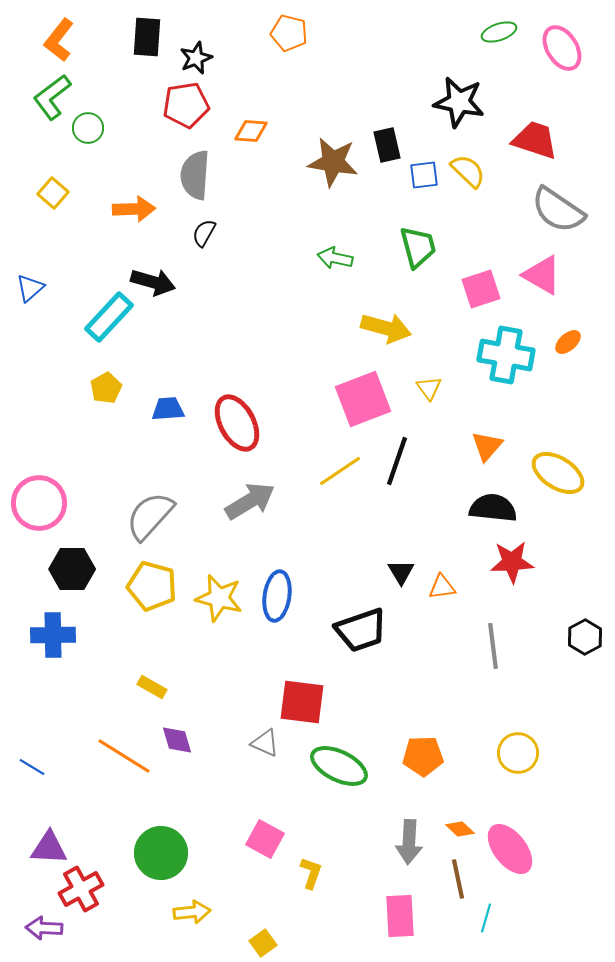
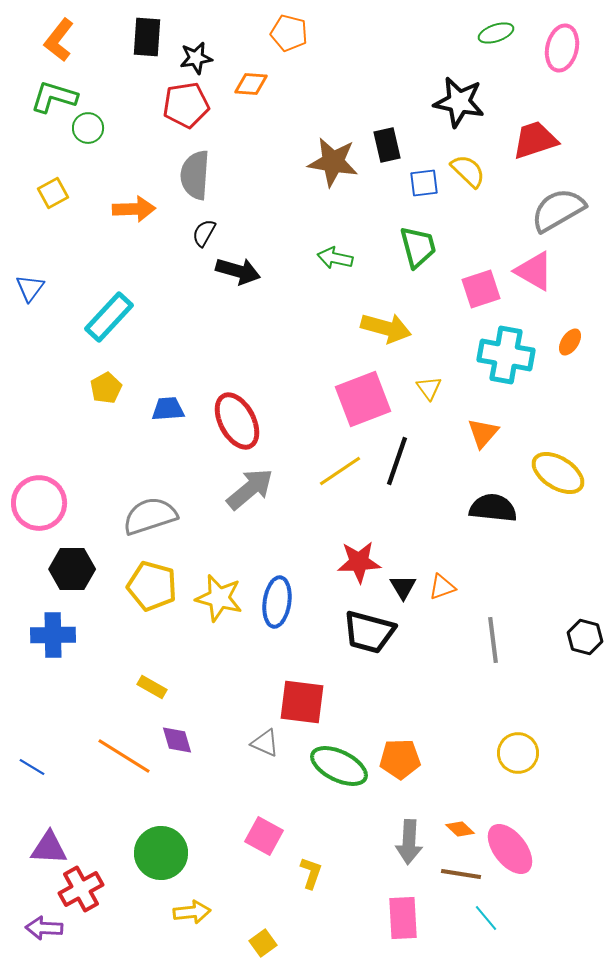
green ellipse at (499, 32): moved 3 px left, 1 px down
pink ellipse at (562, 48): rotated 45 degrees clockwise
black star at (196, 58): rotated 12 degrees clockwise
green L-shape at (52, 97): moved 2 px right; rotated 54 degrees clockwise
orange diamond at (251, 131): moved 47 px up
red trapezoid at (535, 140): rotated 36 degrees counterclockwise
blue square at (424, 175): moved 8 px down
yellow square at (53, 193): rotated 20 degrees clockwise
gray semicircle at (558, 210): rotated 116 degrees clockwise
pink triangle at (542, 275): moved 8 px left, 4 px up
black arrow at (153, 282): moved 85 px right, 11 px up
blue triangle at (30, 288): rotated 12 degrees counterclockwise
orange ellipse at (568, 342): moved 2 px right; rotated 16 degrees counterclockwise
red ellipse at (237, 423): moved 2 px up
orange triangle at (487, 446): moved 4 px left, 13 px up
gray arrow at (250, 501): moved 12 px up; rotated 9 degrees counterclockwise
gray semicircle at (150, 516): rotated 30 degrees clockwise
red star at (512, 562): moved 153 px left
black triangle at (401, 572): moved 2 px right, 15 px down
orange triangle at (442, 587): rotated 12 degrees counterclockwise
blue ellipse at (277, 596): moved 6 px down
black trapezoid at (361, 630): moved 8 px right, 2 px down; rotated 34 degrees clockwise
black hexagon at (585, 637): rotated 16 degrees counterclockwise
gray line at (493, 646): moved 6 px up
orange pentagon at (423, 756): moved 23 px left, 3 px down
pink square at (265, 839): moved 1 px left, 3 px up
brown line at (458, 879): moved 3 px right, 5 px up; rotated 69 degrees counterclockwise
pink rectangle at (400, 916): moved 3 px right, 2 px down
cyan line at (486, 918): rotated 56 degrees counterclockwise
